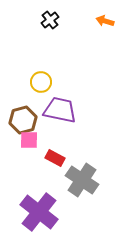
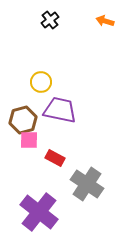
gray cross: moved 5 px right, 4 px down
